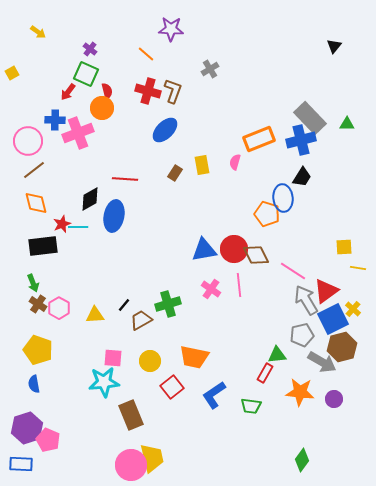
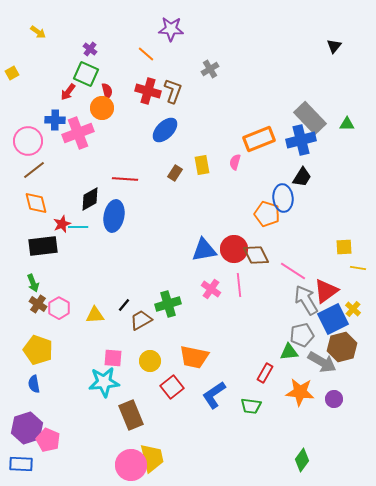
green triangle at (277, 355): moved 12 px right, 3 px up
